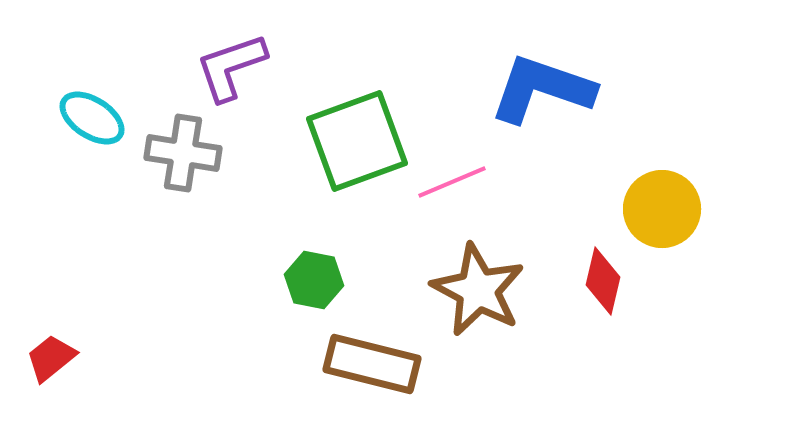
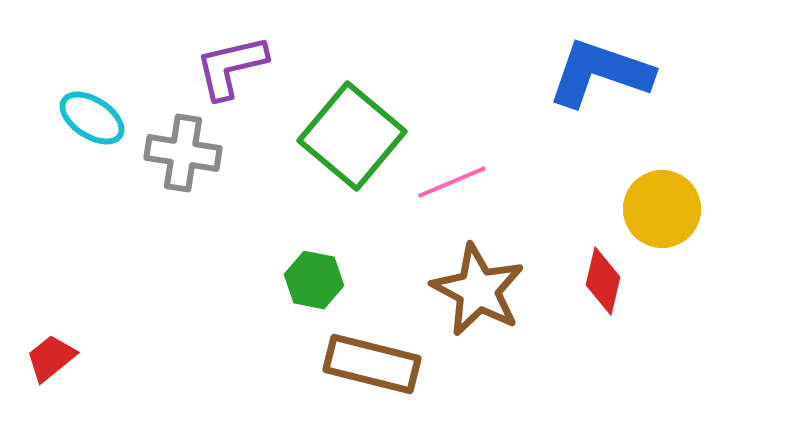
purple L-shape: rotated 6 degrees clockwise
blue L-shape: moved 58 px right, 16 px up
green square: moved 5 px left, 5 px up; rotated 30 degrees counterclockwise
